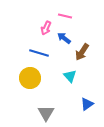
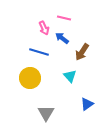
pink line: moved 1 px left, 2 px down
pink arrow: moved 2 px left; rotated 48 degrees counterclockwise
blue arrow: moved 2 px left
blue line: moved 1 px up
